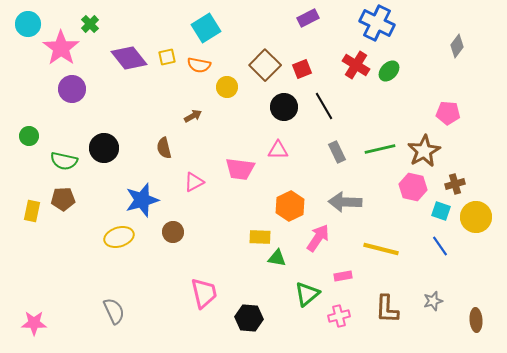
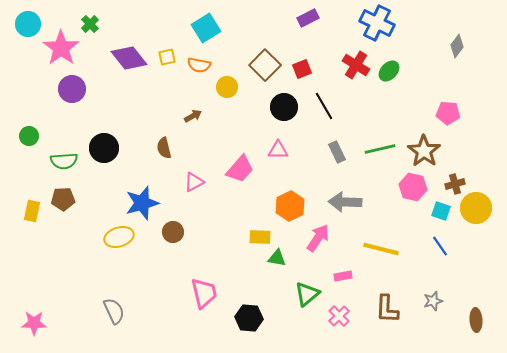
brown star at (424, 151): rotated 8 degrees counterclockwise
green semicircle at (64, 161): rotated 16 degrees counterclockwise
pink trapezoid at (240, 169): rotated 56 degrees counterclockwise
blue star at (142, 200): moved 3 px down
yellow circle at (476, 217): moved 9 px up
pink cross at (339, 316): rotated 30 degrees counterclockwise
